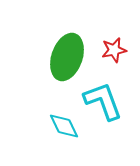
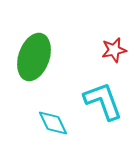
green ellipse: moved 33 px left
cyan diamond: moved 11 px left, 3 px up
